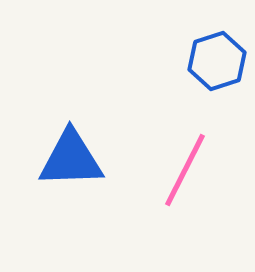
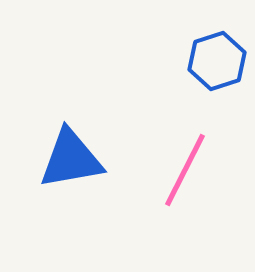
blue triangle: rotated 8 degrees counterclockwise
